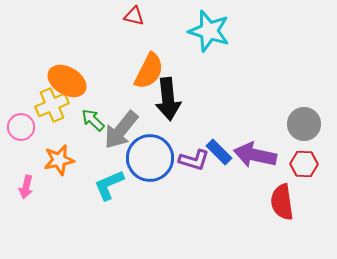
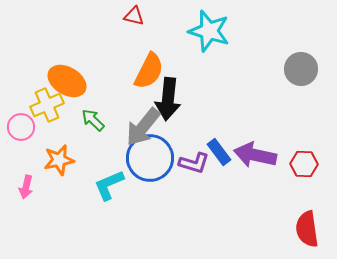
black arrow: rotated 12 degrees clockwise
yellow cross: moved 5 px left
gray circle: moved 3 px left, 55 px up
gray arrow: moved 22 px right, 3 px up
blue rectangle: rotated 8 degrees clockwise
purple L-shape: moved 3 px down
red semicircle: moved 25 px right, 27 px down
